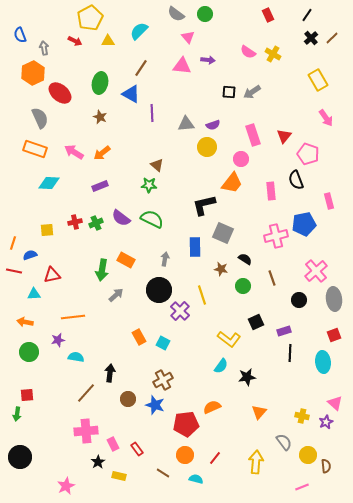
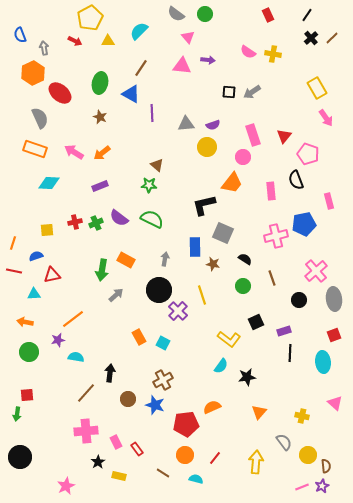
yellow cross at (273, 54): rotated 21 degrees counterclockwise
yellow rectangle at (318, 80): moved 1 px left, 8 px down
pink circle at (241, 159): moved 2 px right, 2 px up
purple semicircle at (121, 218): moved 2 px left
blue semicircle at (30, 255): moved 6 px right, 1 px down
brown star at (221, 269): moved 8 px left, 5 px up
purple cross at (180, 311): moved 2 px left
orange line at (73, 317): moved 2 px down; rotated 30 degrees counterclockwise
purple star at (326, 422): moved 4 px left, 64 px down
pink rectangle at (113, 444): moved 3 px right, 2 px up
